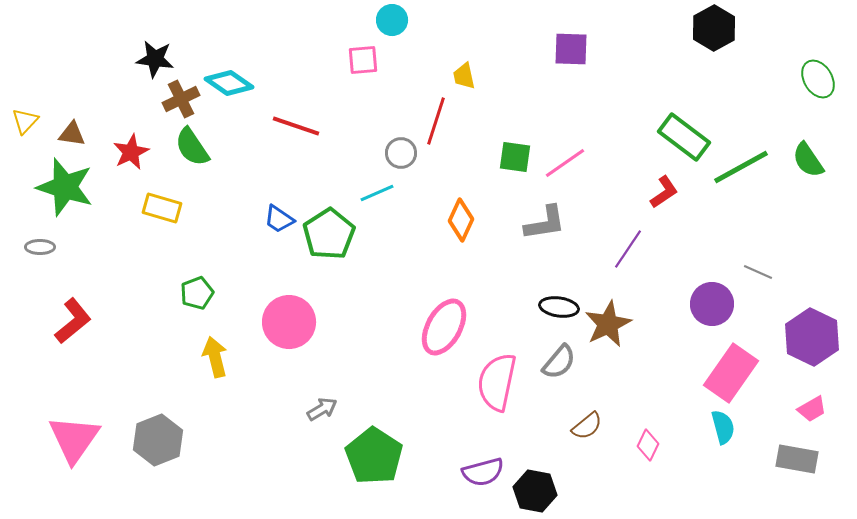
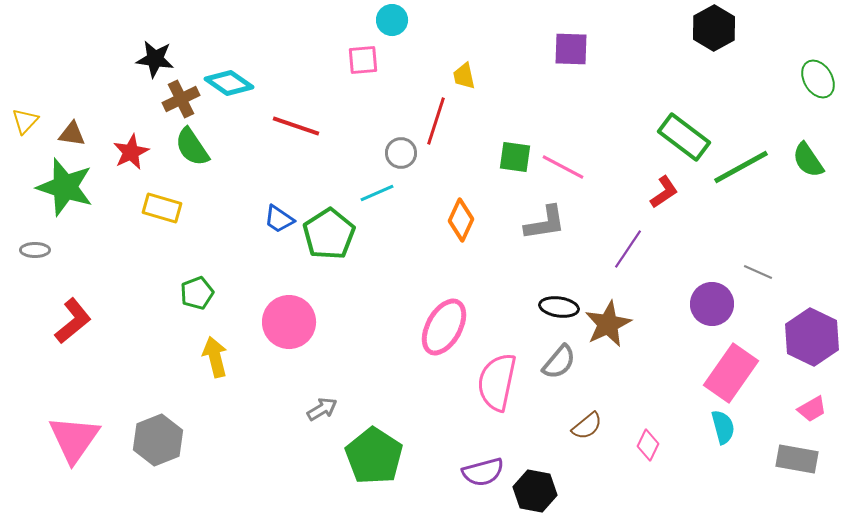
pink line at (565, 163): moved 2 px left, 4 px down; rotated 63 degrees clockwise
gray ellipse at (40, 247): moved 5 px left, 3 px down
